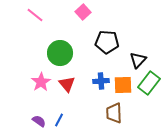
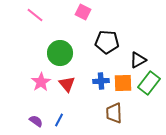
pink square: rotated 21 degrees counterclockwise
black triangle: rotated 18 degrees clockwise
orange square: moved 2 px up
purple semicircle: moved 3 px left
